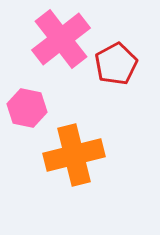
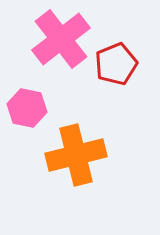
red pentagon: rotated 6 degrees clockwise
orange cross: moved 2 px right
